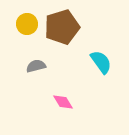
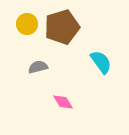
gray semicircle: moved 2 px right, 1 px down
